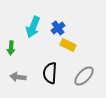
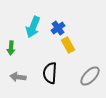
yellow rectangle: rotated 35 degrees clockwise
gray ellipse: moved 6 px right
